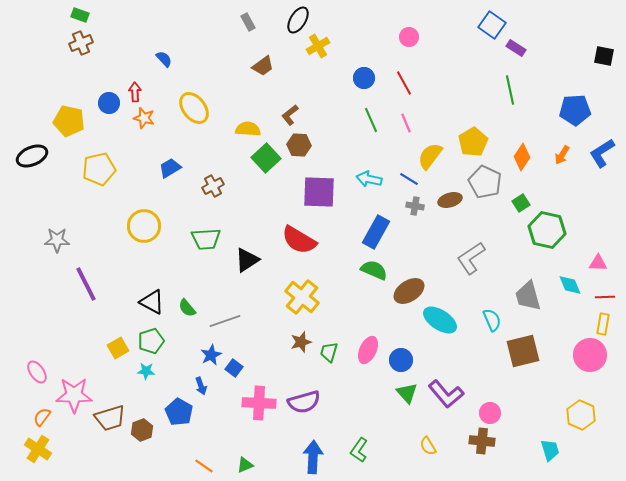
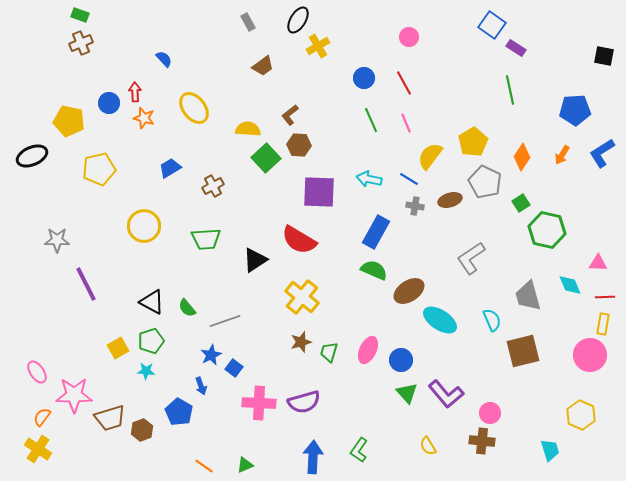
black triangle at (247, 260): moved 8 px right
